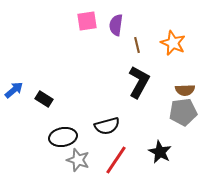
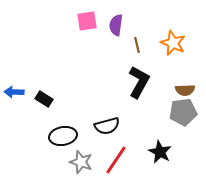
blue arrow: moved 2 px down; rotated 138 degrees counterclockwise
black ellipse: moved 1 px up
gray star: moved 3 px right, 2 px down
